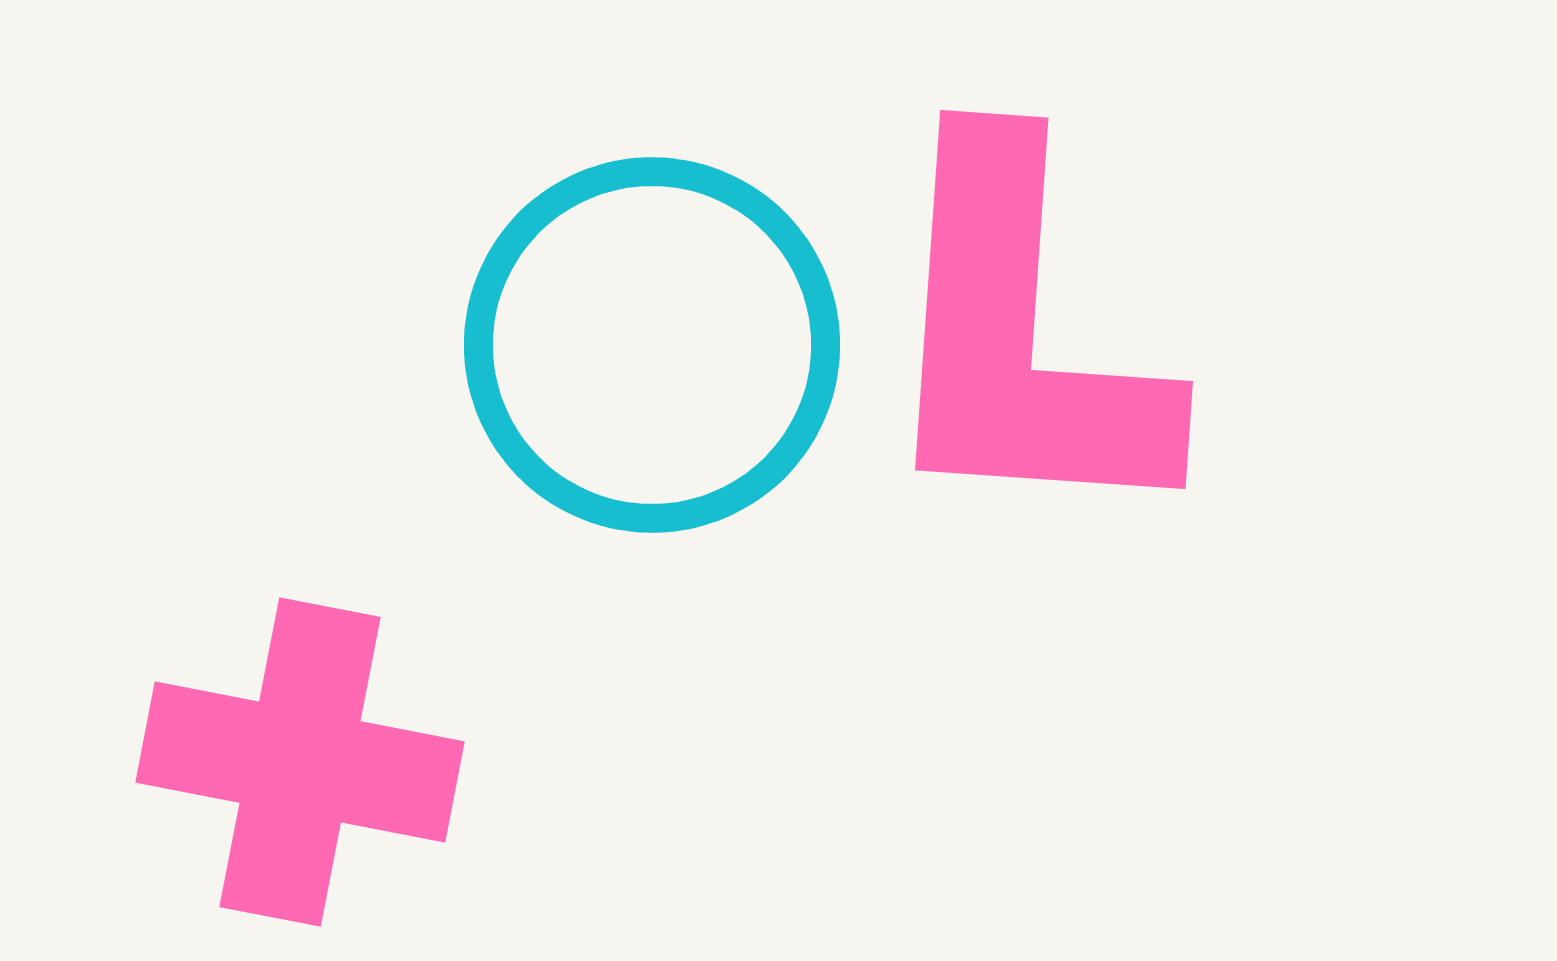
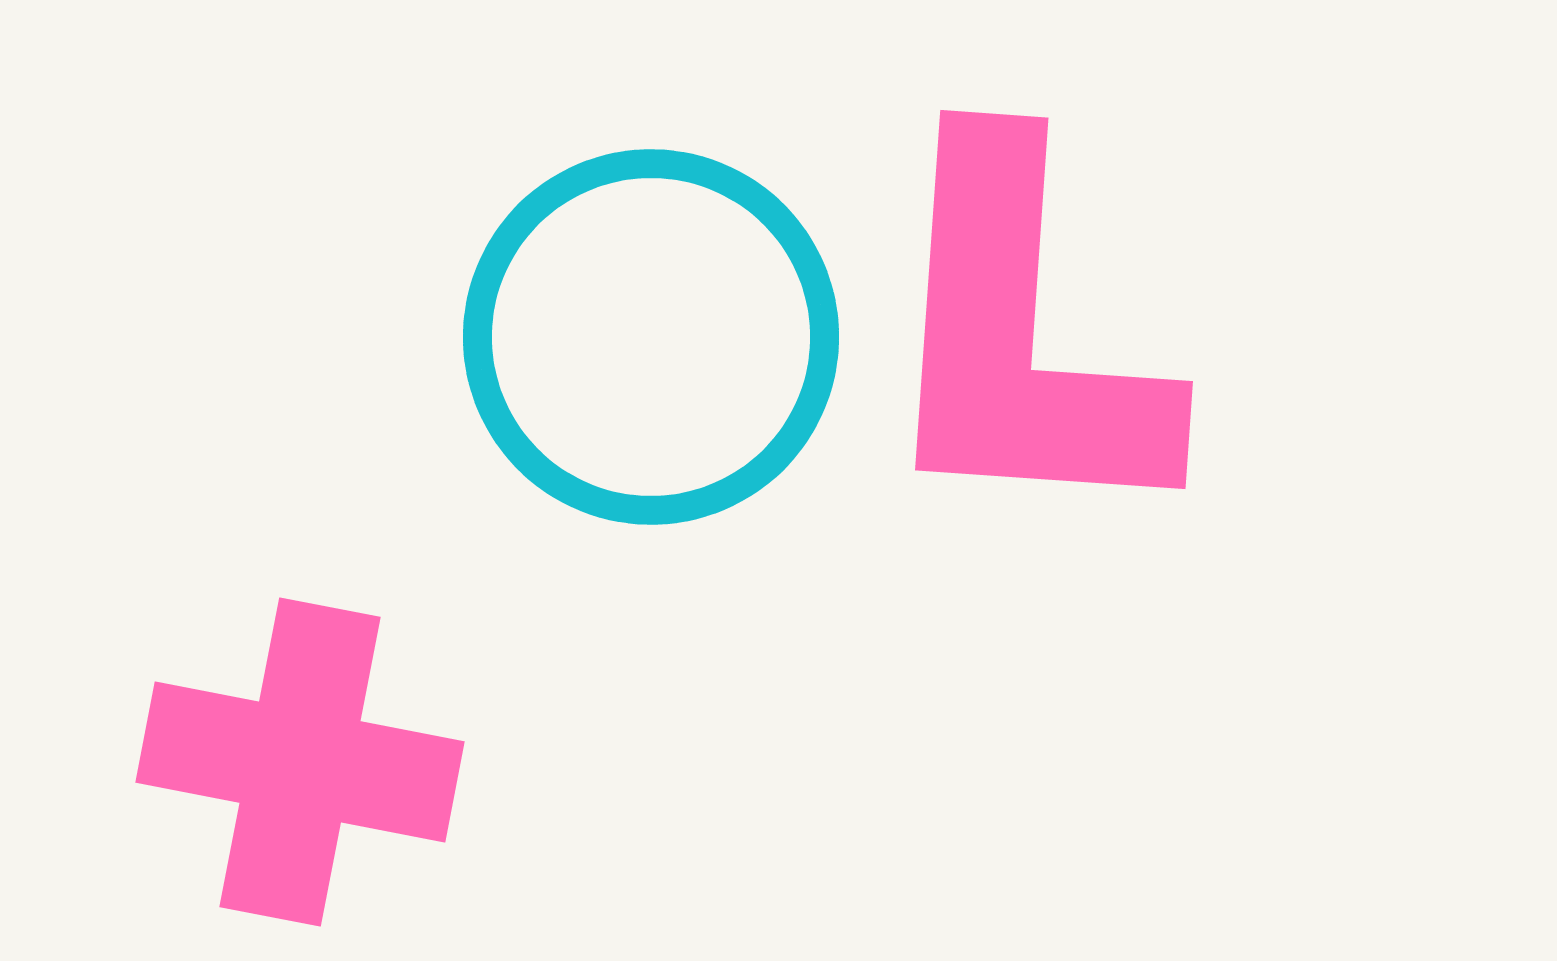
cyan circle: moved 1 px left, 8 px up
